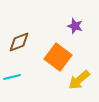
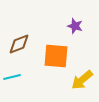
brown diamond: moved 2 px down
orange square: moved 2 px left, 1 px up; rotated 32 degrees counterclockwise
yellow arrow: moved 3 px right
